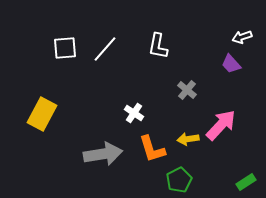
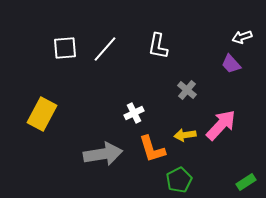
white cross: rotated 30 degrees clockwise
yellow arrow: moved 3 px left, 4 px up
